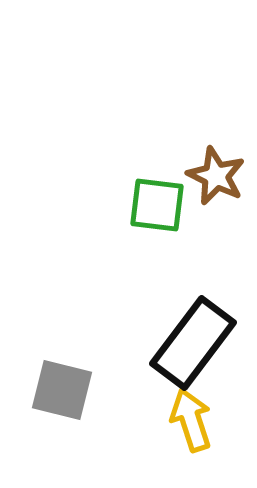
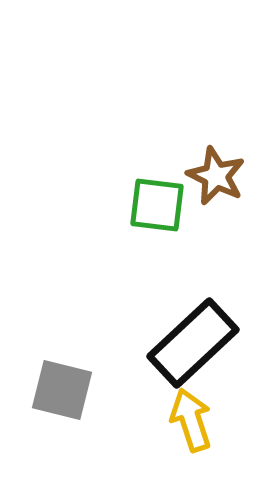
black rectangle: rotated 10 degrees clockwise
